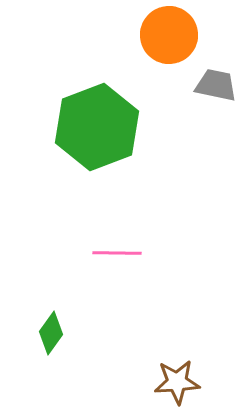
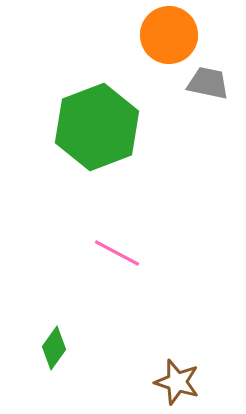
gray trapezoid: moved 8 px left, 2 px up
pink line: rotated 27 degrees clockwise
green diamond: moved 3 px right, 15 px down
brown star: rotated 21 degrees clockwise
